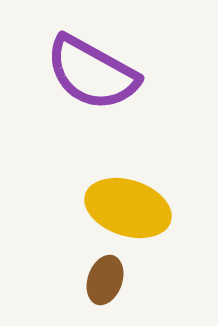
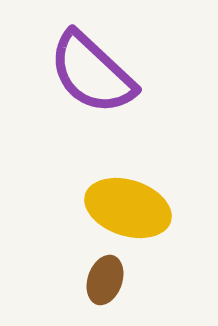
purple semicircle: rotated 14 degrees clockwise
